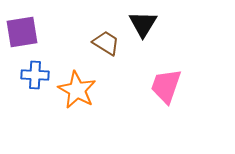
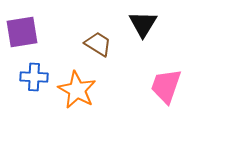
brown trapezoid: moved 8 px left, 1 px down
blue cross: moved 1 px left, 2 px down
